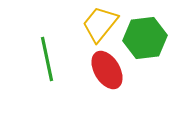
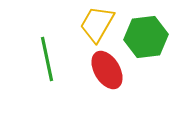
yellow trapezoid: moved 3 px left; rotated 9 degrees counterclockwise
green hexagon: moved 1 px right, 1 px up
